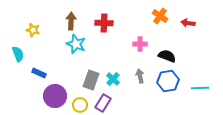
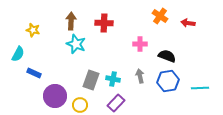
cyan semicircle: rotated 49 degrees clockwise
blue rectangle: moved 5 px left
cyan cross: rotated 32 degrees counterclockwise
purple rectangle: moved 13 px right; rotated 12 degrees clockwise
